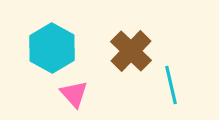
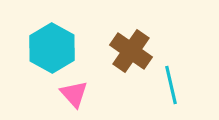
brown cross: rotated 9 degrees counterclockwise
